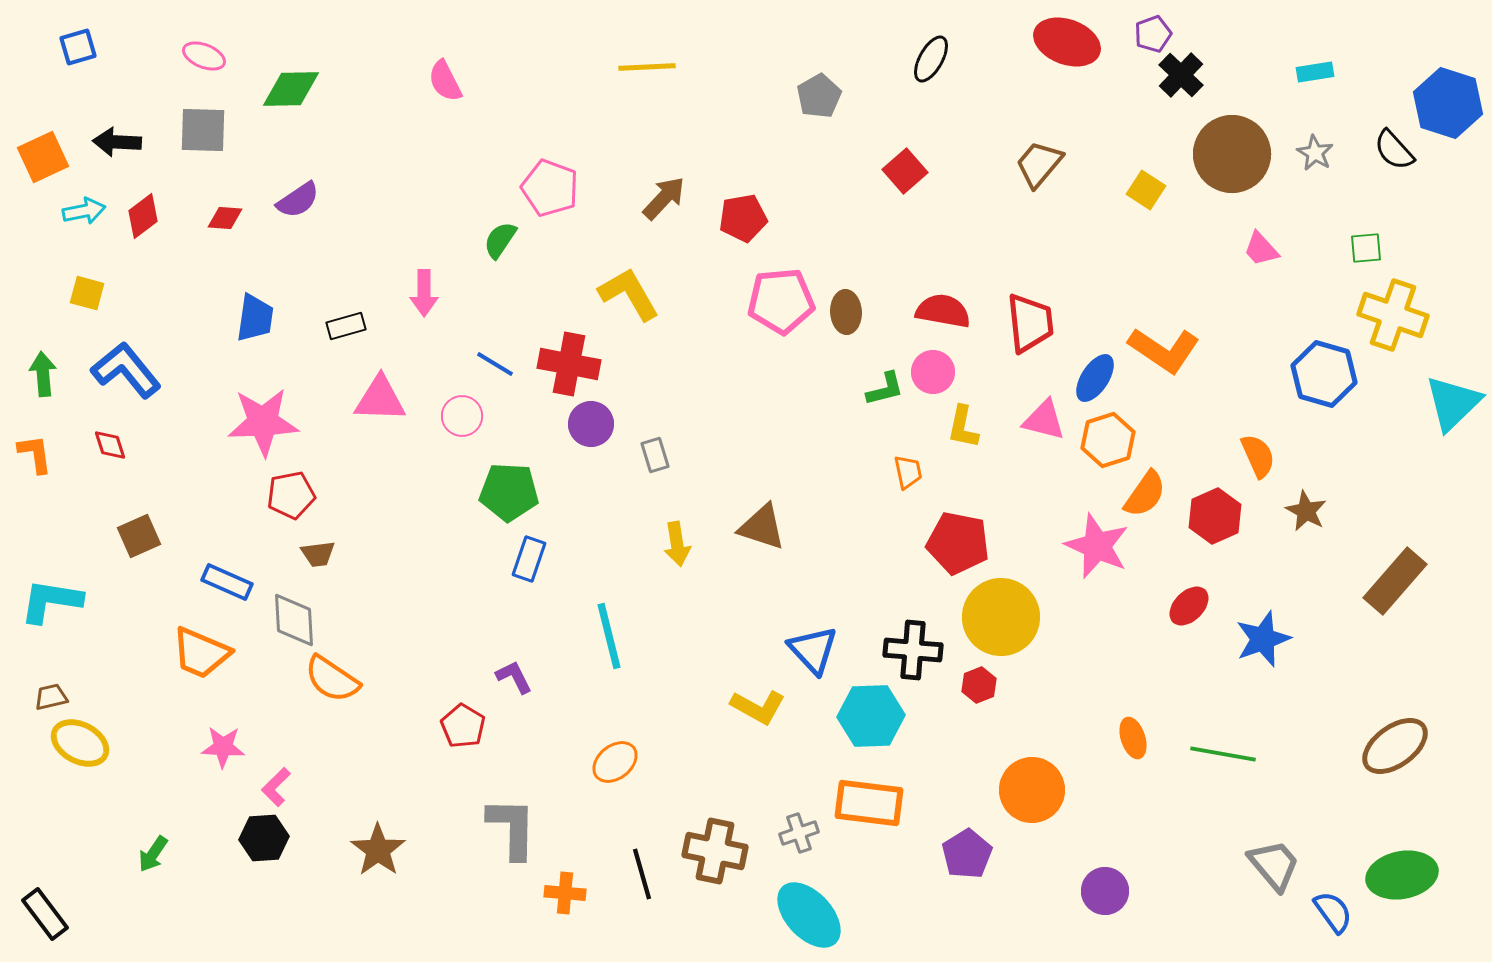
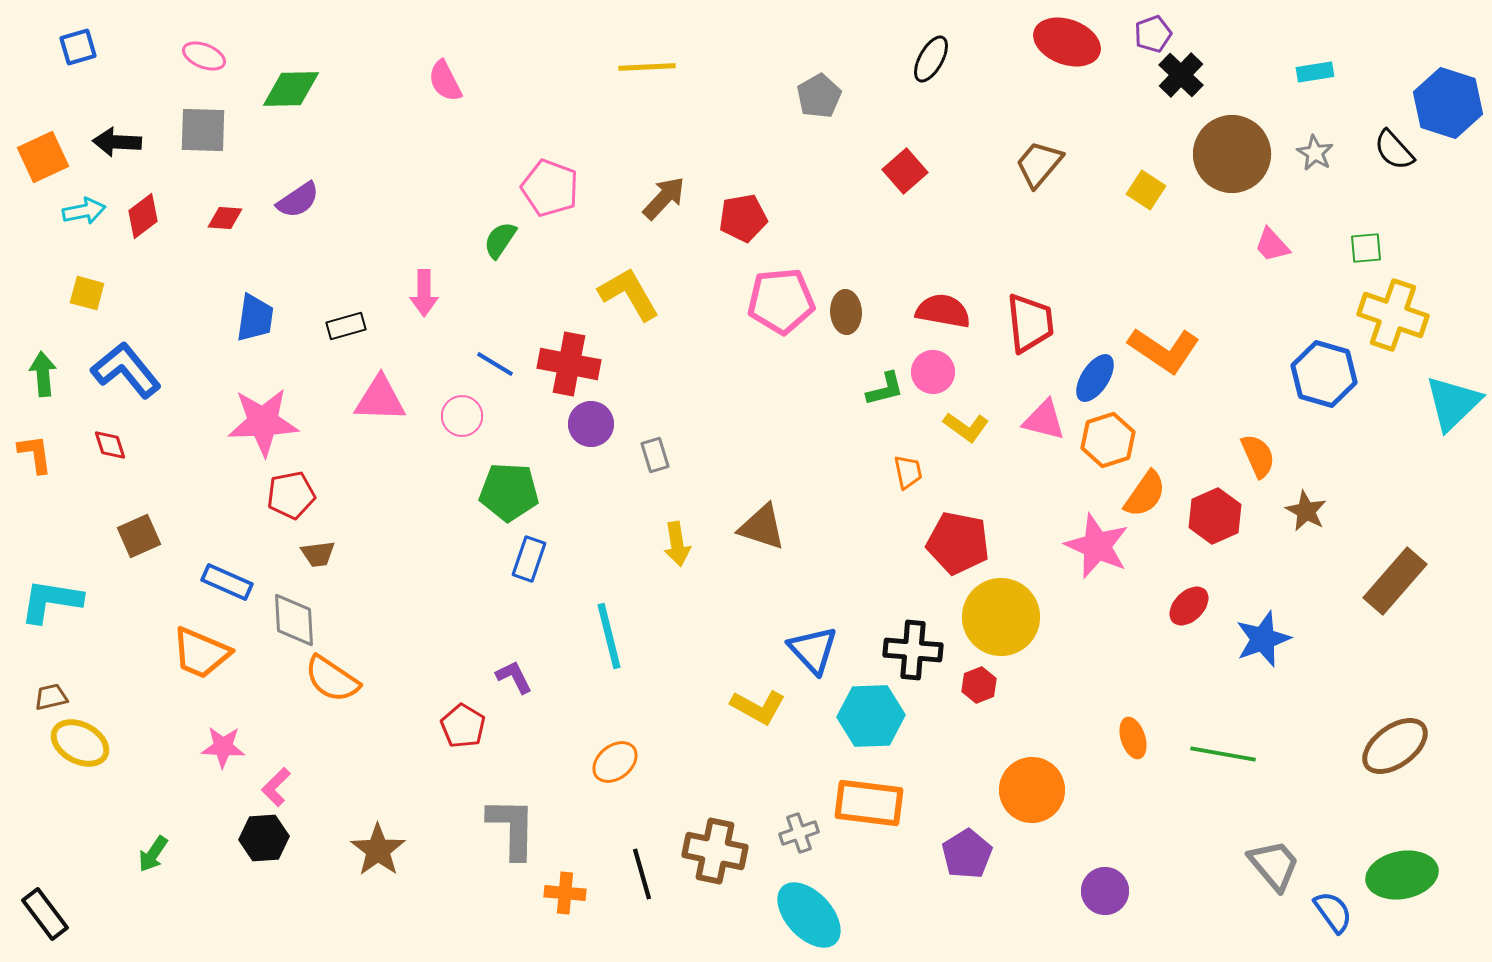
pink trapezoid at (1261, 249): moved 11 px right, 4 px up
yellow L-shape at (963, 427): moved 3 px right; rotated 66 degrees counterclockwise
